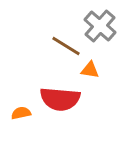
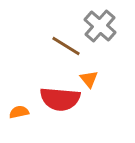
orange triangle: moved 1 px left, 9 px down; rotated 42 degrees clockwise
orange semicircle: moved 2 px left, 1 px up
